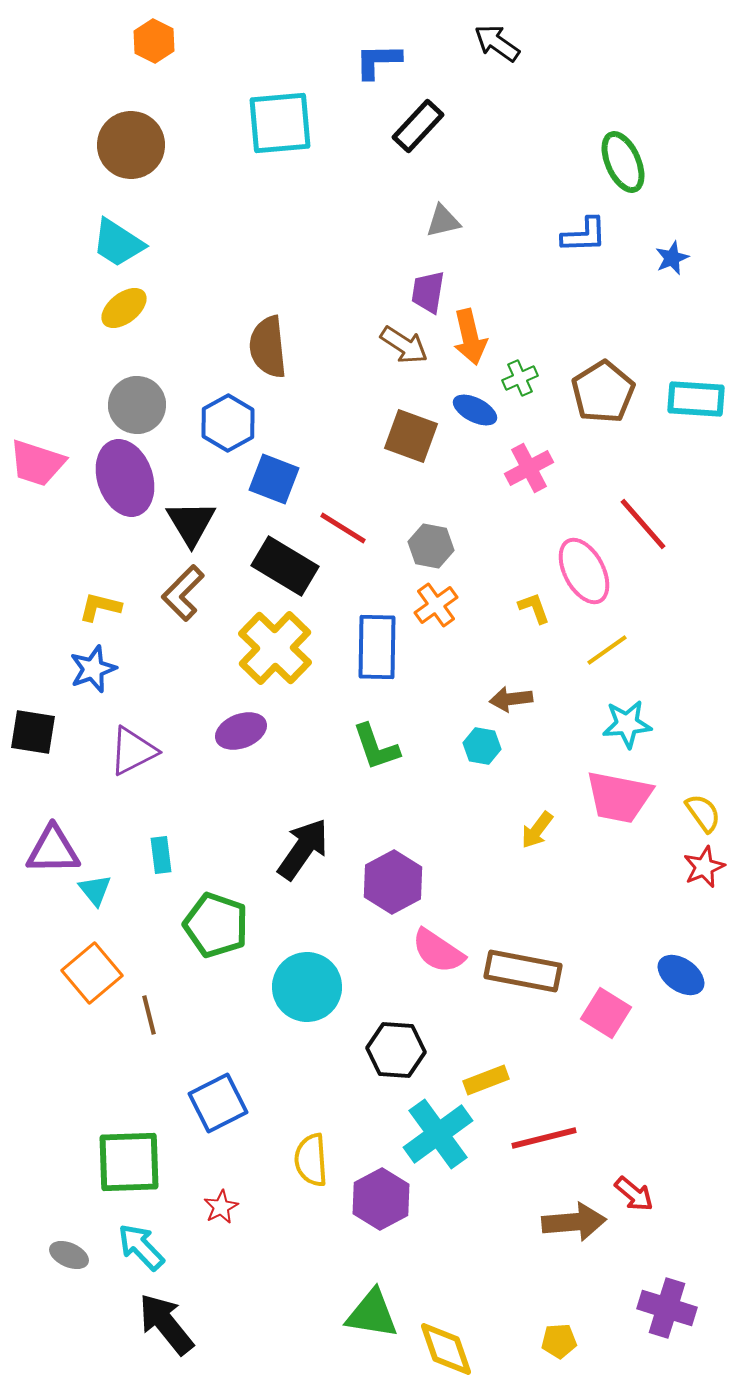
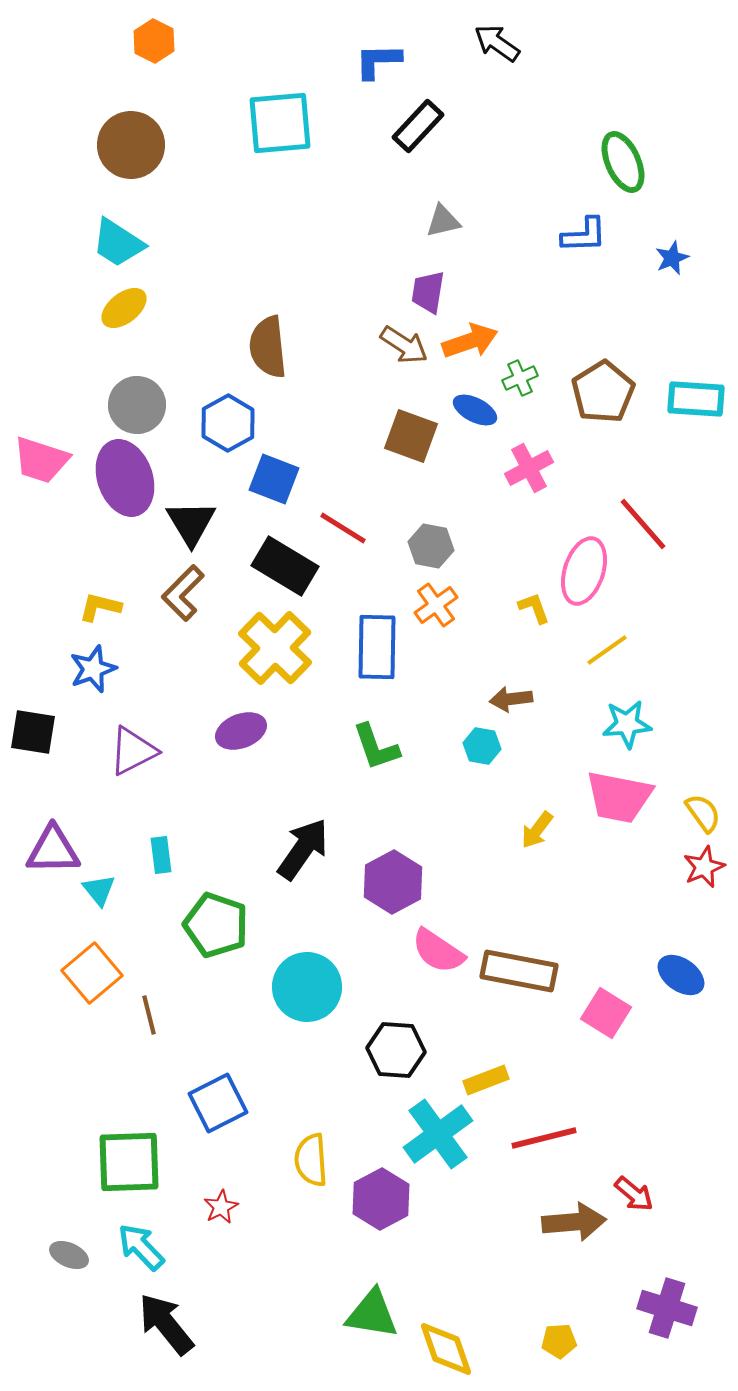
orange arrow at (470, 337): moved 4 px down; rotated 96 degrees counterclockwise
pink trapezoid at (37, 463): moved 4 px right, 3 px up
pink ellipse at (584, 571): rotated 46 degrees clockwise
cyan triangle at (95, 890): moved 4 px right
brown rectangle at (523, 971): moved 4 px left
